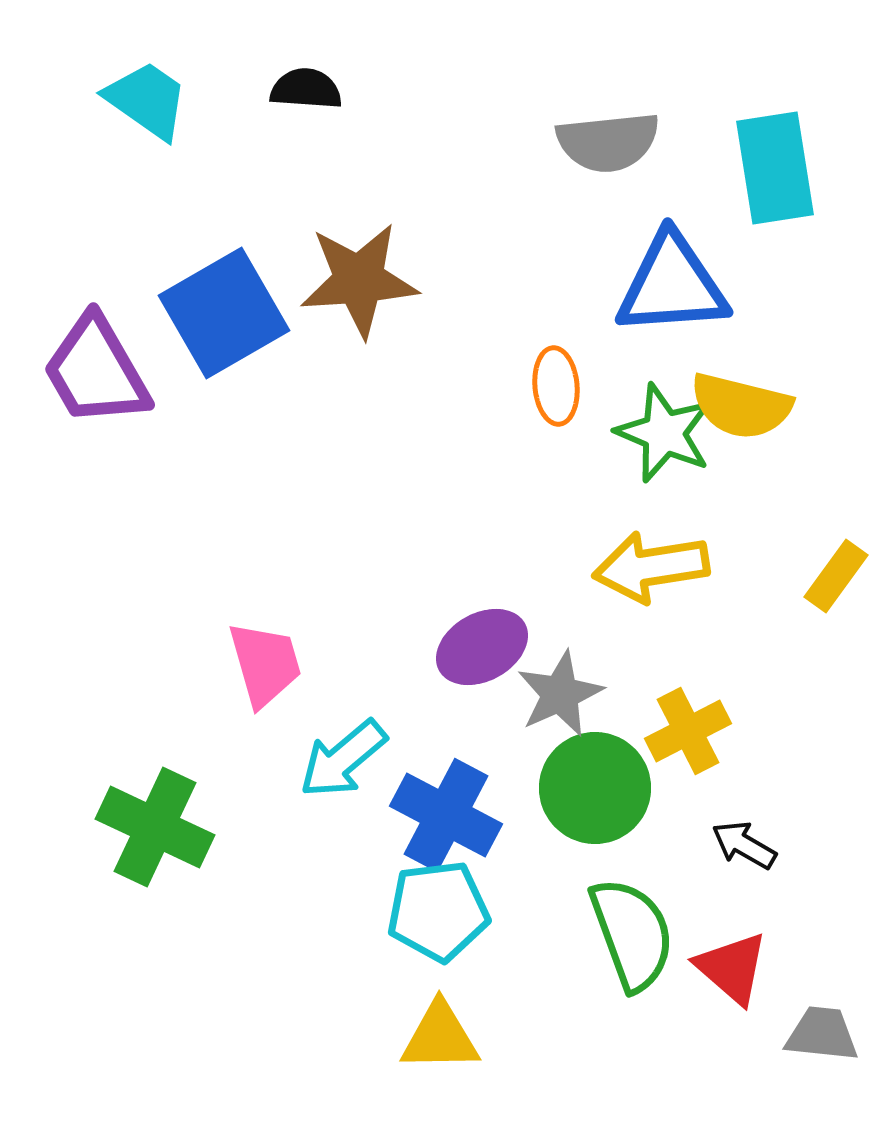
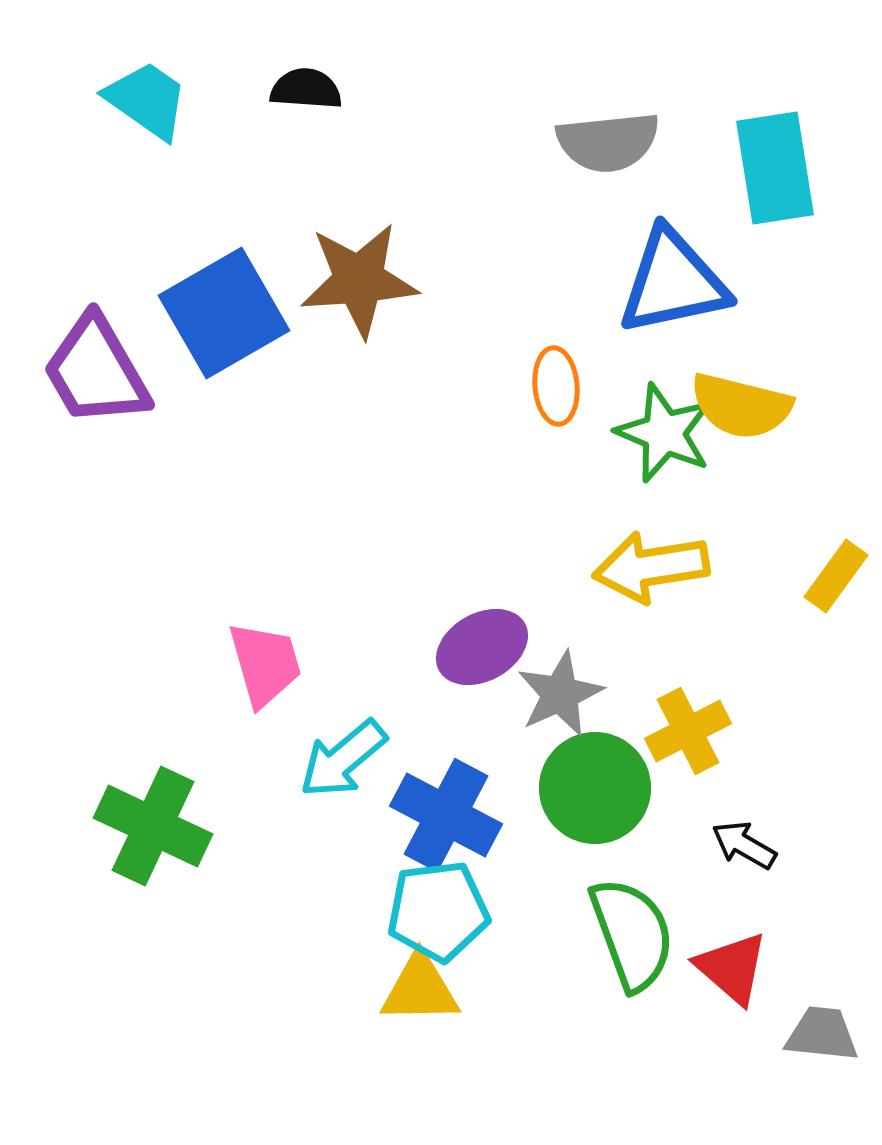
blue triangle: moved 1 px right, 3 px up; rotated 8 degrees counterclockwise
green cross: moved 2 px left, 1 px up
yellow triangle: moved 20 px left, 48 px up
